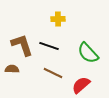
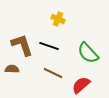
yellow cross: rotated 24 degrees clockwise
